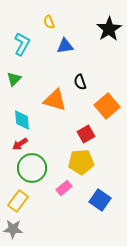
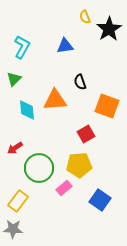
yellow semicircle: moved 36 px right, 5 px up
cyan L-shape: moved 3 px down
orange triangle: rotated 20 degrees counterclockwise
orange square: rotated 30 degrees counterclockwise
cyan diamond: moved 5 px right, 10 px up
red arrow: moved 5 px left, 4 px down
yellow pentagon: moved 2 px left, 3 px down
green circle: moved 7 px right
